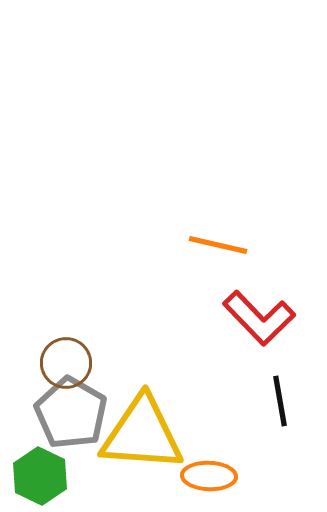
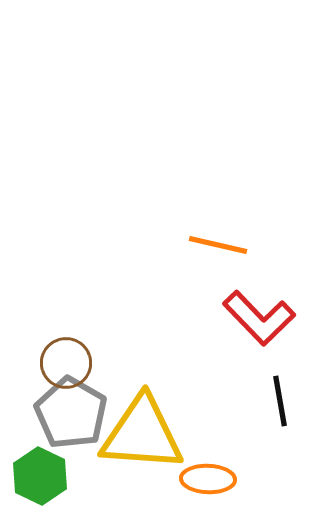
orange ellipse: moved 1 px left, 3 px down
